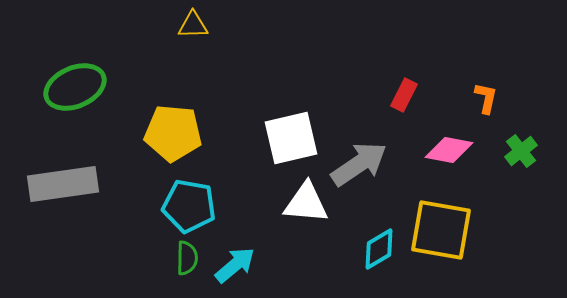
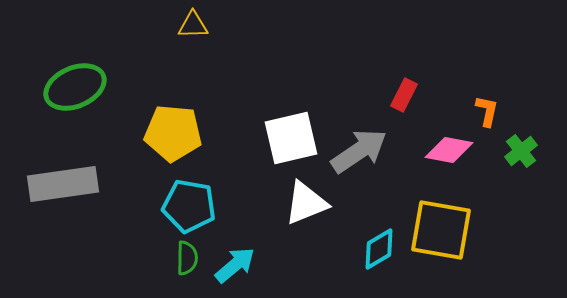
orange L-shape: moved 1 px right, 13 px down
gray arrow: moved 13 px up
white triangle: rotated 27 degrees counterclockwise
